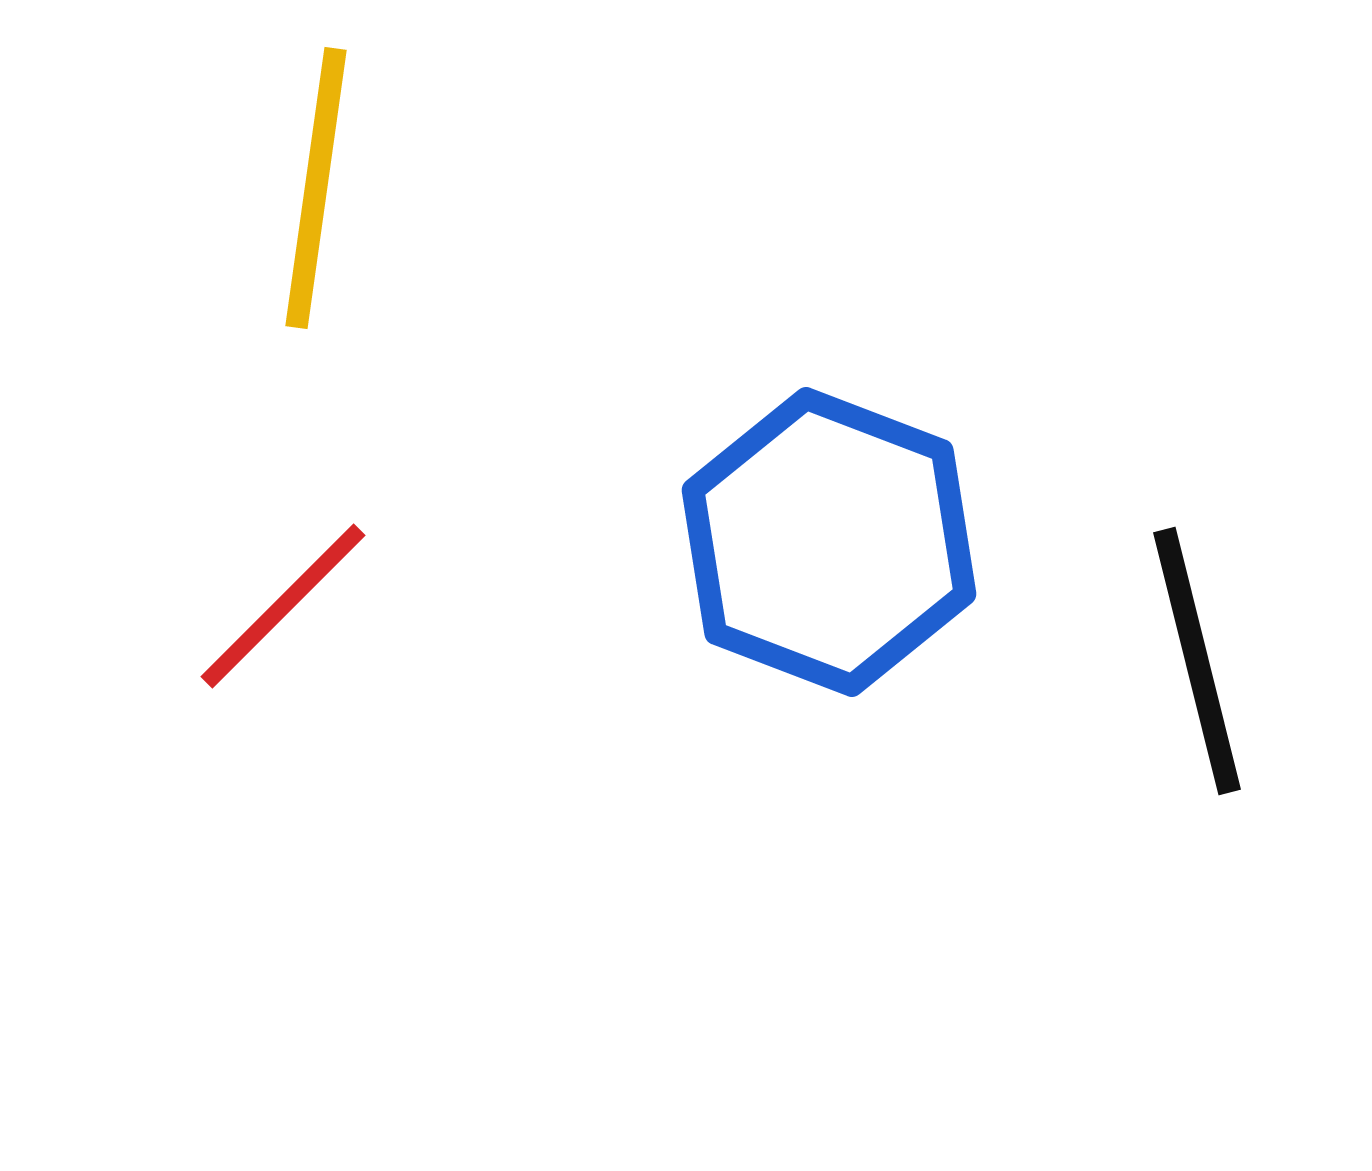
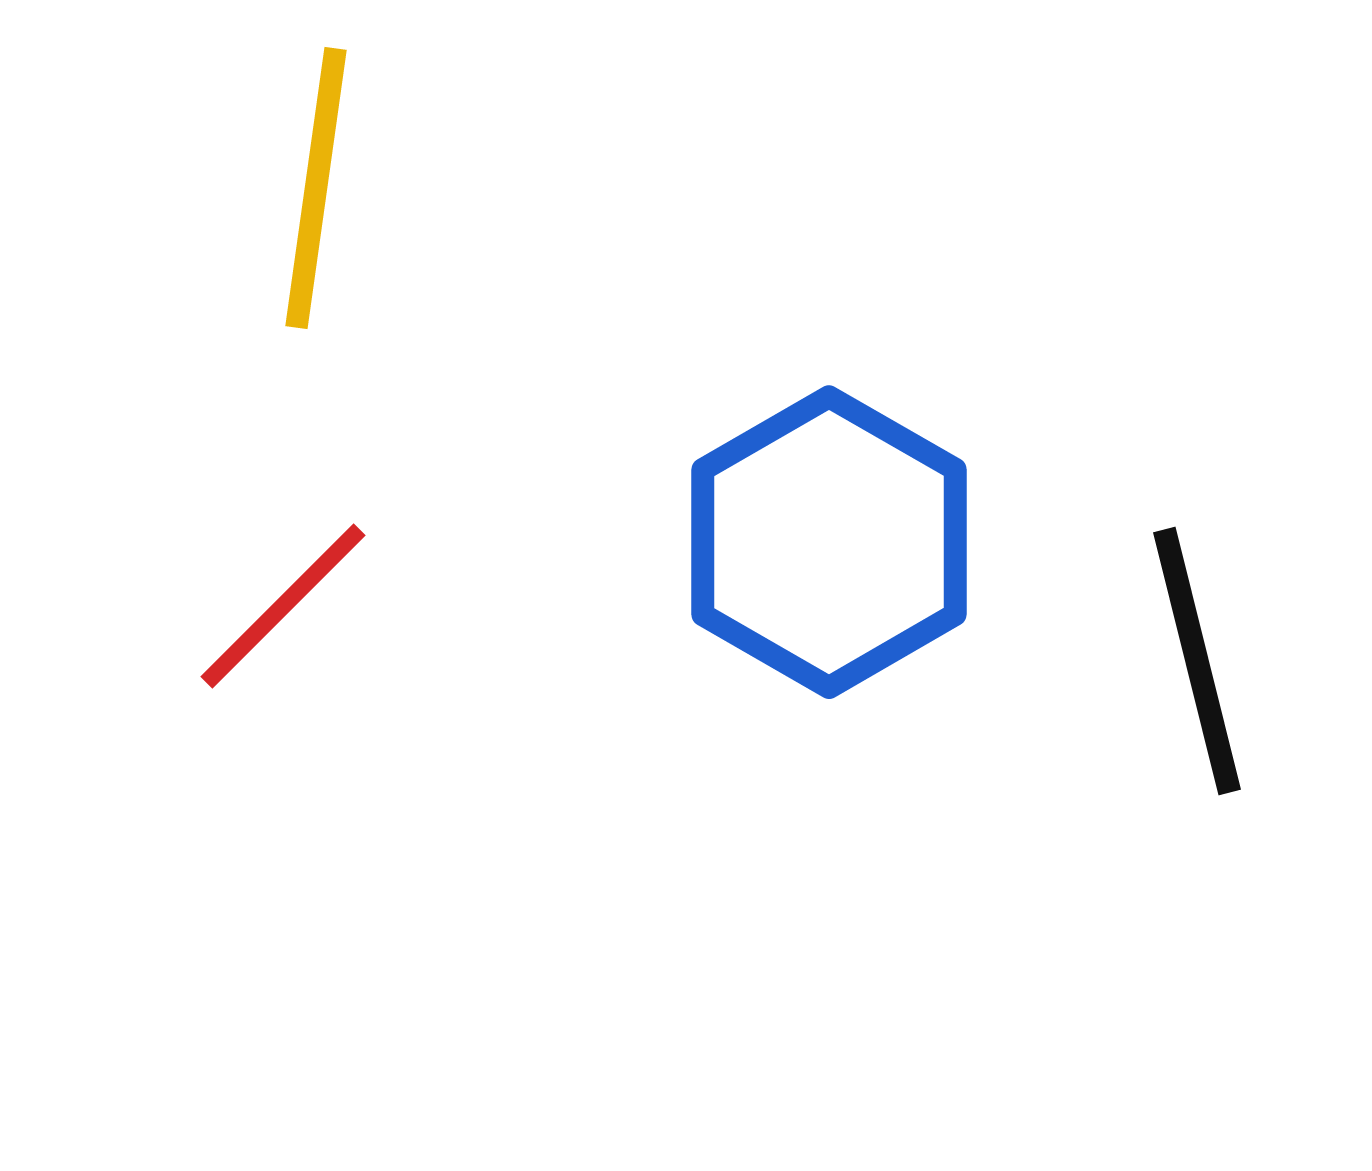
blue hexagon: rotated 9 degrees clockwise
